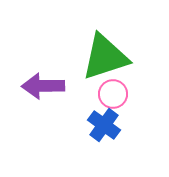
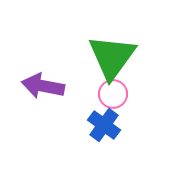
green triangle: moved 7 px right; rotated 36 degrees counterclockwise
purple arrow: rotated 12 degrees clockwise
